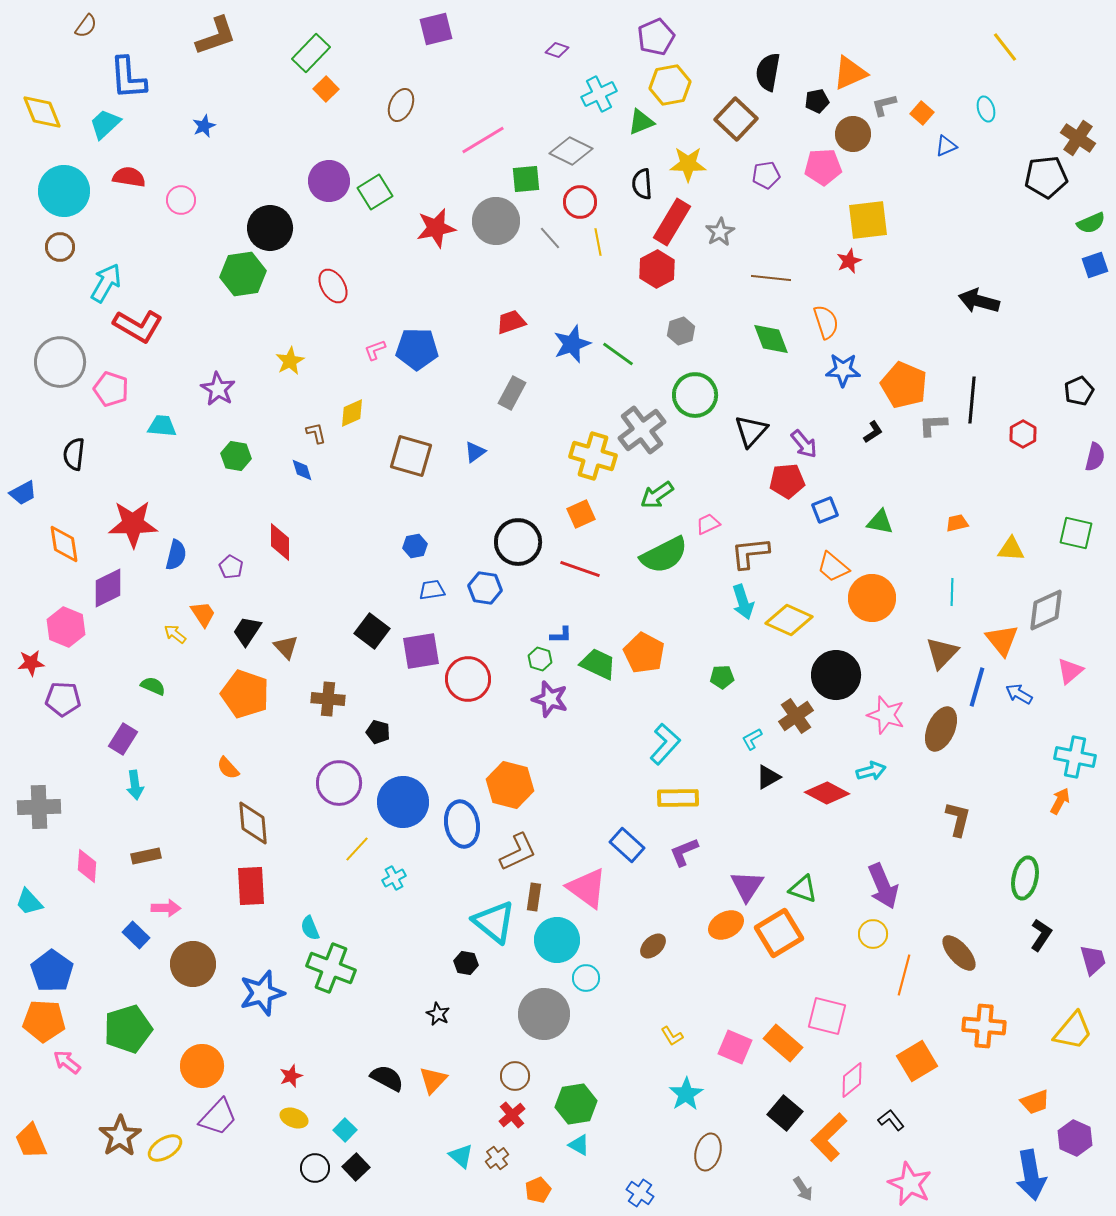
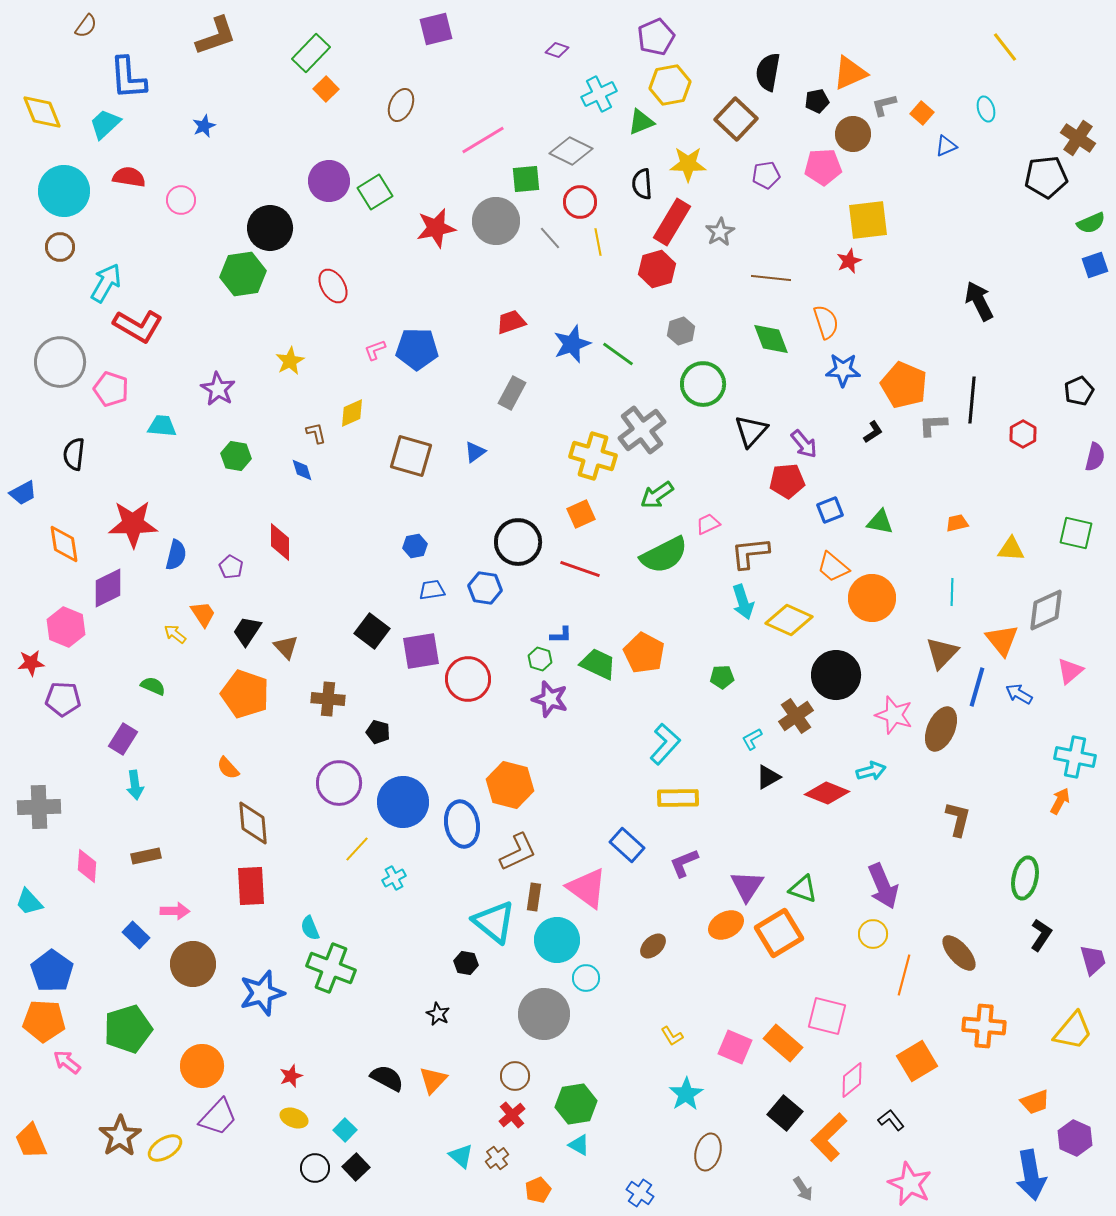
red hexagon at (657, 269): rotated 12 degrees clockwise
black arrow at (979, 301): rotated 48 degrees clockwise
green circle at (695, 395): moved 8 px right, 11 px up
blue square at (825, 510): moved 5 px right
pink star at (886, 715): moved 8 px right
red diamond at (827, 793): rotated 6 degrees counterclockwise
purple L-shape at (684, 852): moved 11 px down
pink arrow at (166, 908): moved 9 px right, 3 px down
